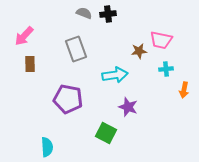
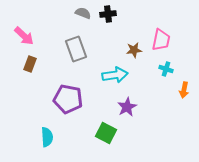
gray semicircle: moved 1 px left
pink arrow: rotated 90 degrees counterclockwise
pink trapezoid: rotated 90 degrees counterclockwise
brown star: moved 5 px left, 1 px up
brown rectangle: rotated 21 degrees clockwise
cyan cross: rotated 24 degrees clockwise
purple star: moved 1 px left; rotated 24 degrees clockwise
cyan semicircle: moved 10 px up
